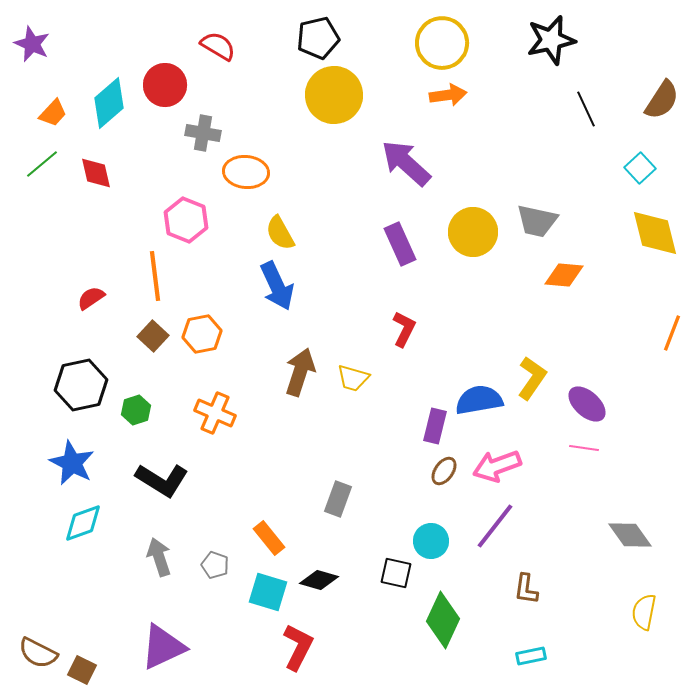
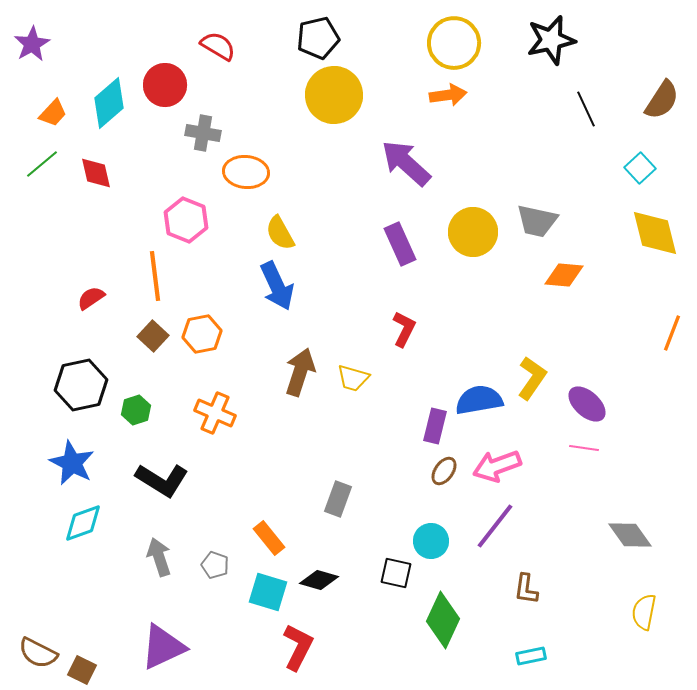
yellow circle at (442, 43): moved 12 px right
purple star at (32, 44): rotated 18 degrees clockwise
